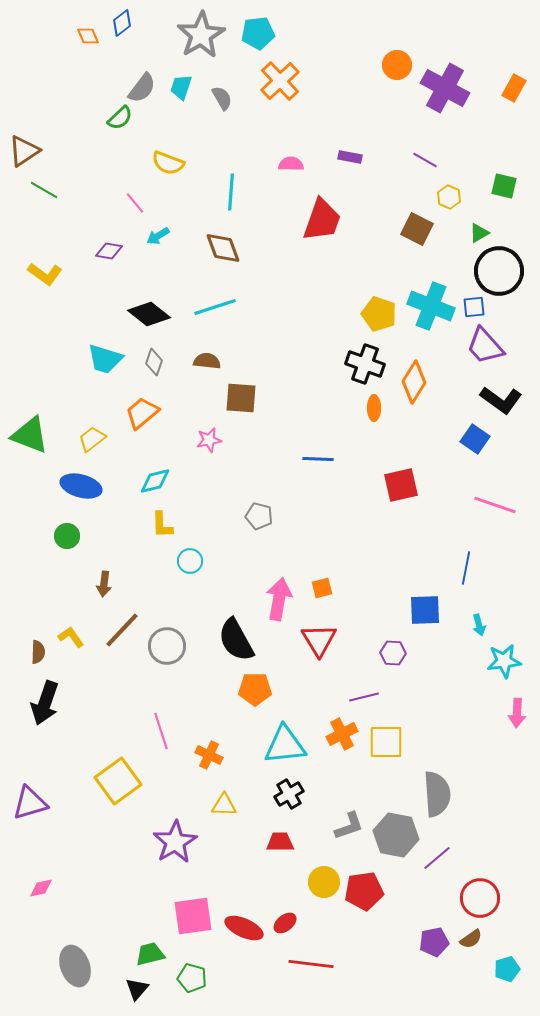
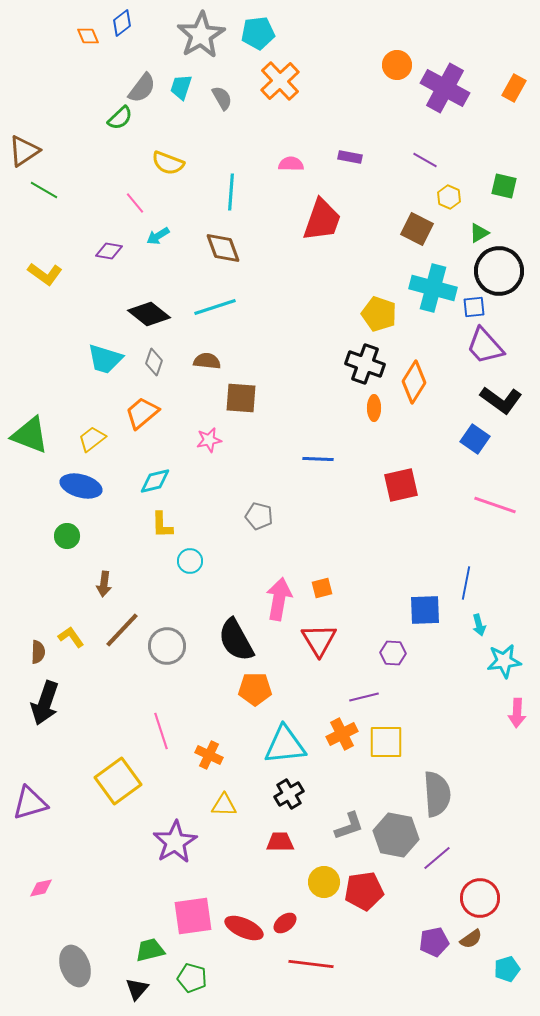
cyan cross at (431, 306): moved 2 px right, 18 px up; rotated 6 degrees counterclockwise
blue line at (466, 568): moved 15 px down
green trapezoid at (150, 954): moved 4 px up
